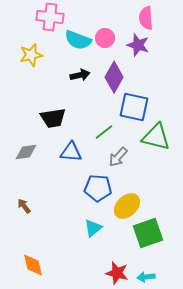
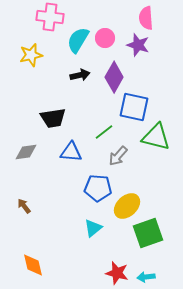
cyan semicircle: rotated 100 degrees clockwise
gray arrow: moved 1 px up
